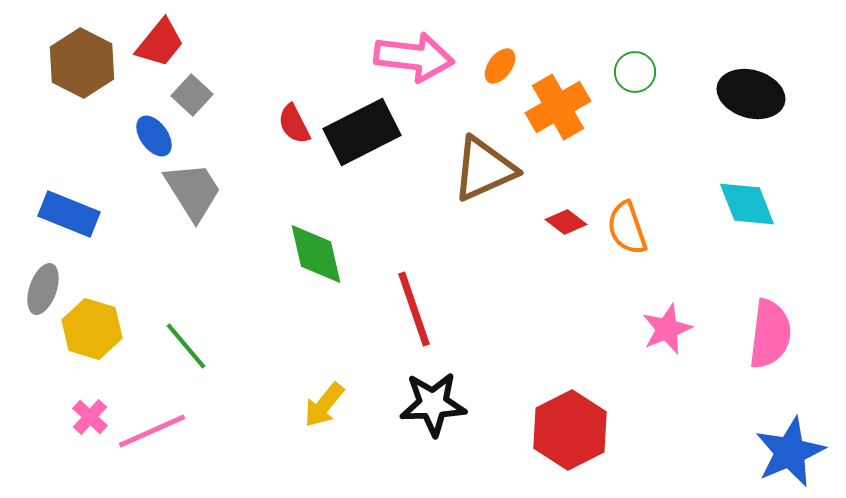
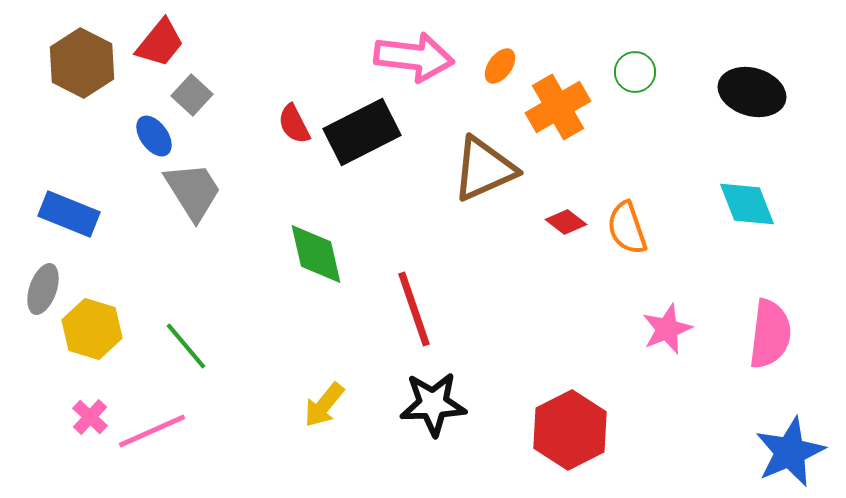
black ellipse: moved 1 px right, 2 px up
